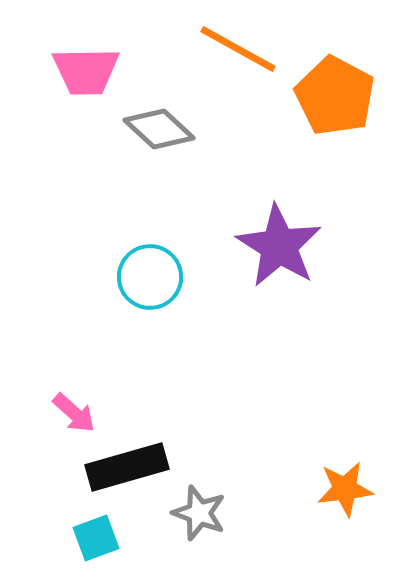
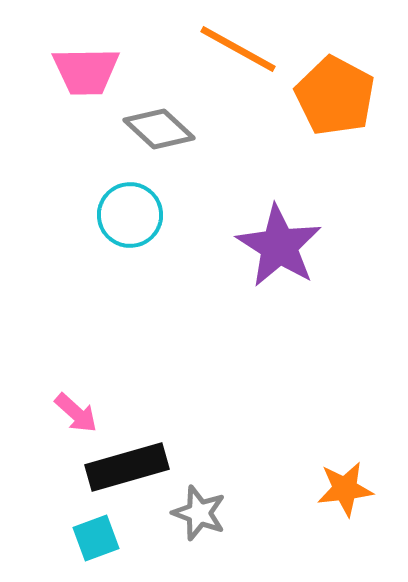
cyan circle: moved 20 px left, 62 px up
pink arrow: moved 2 px right
